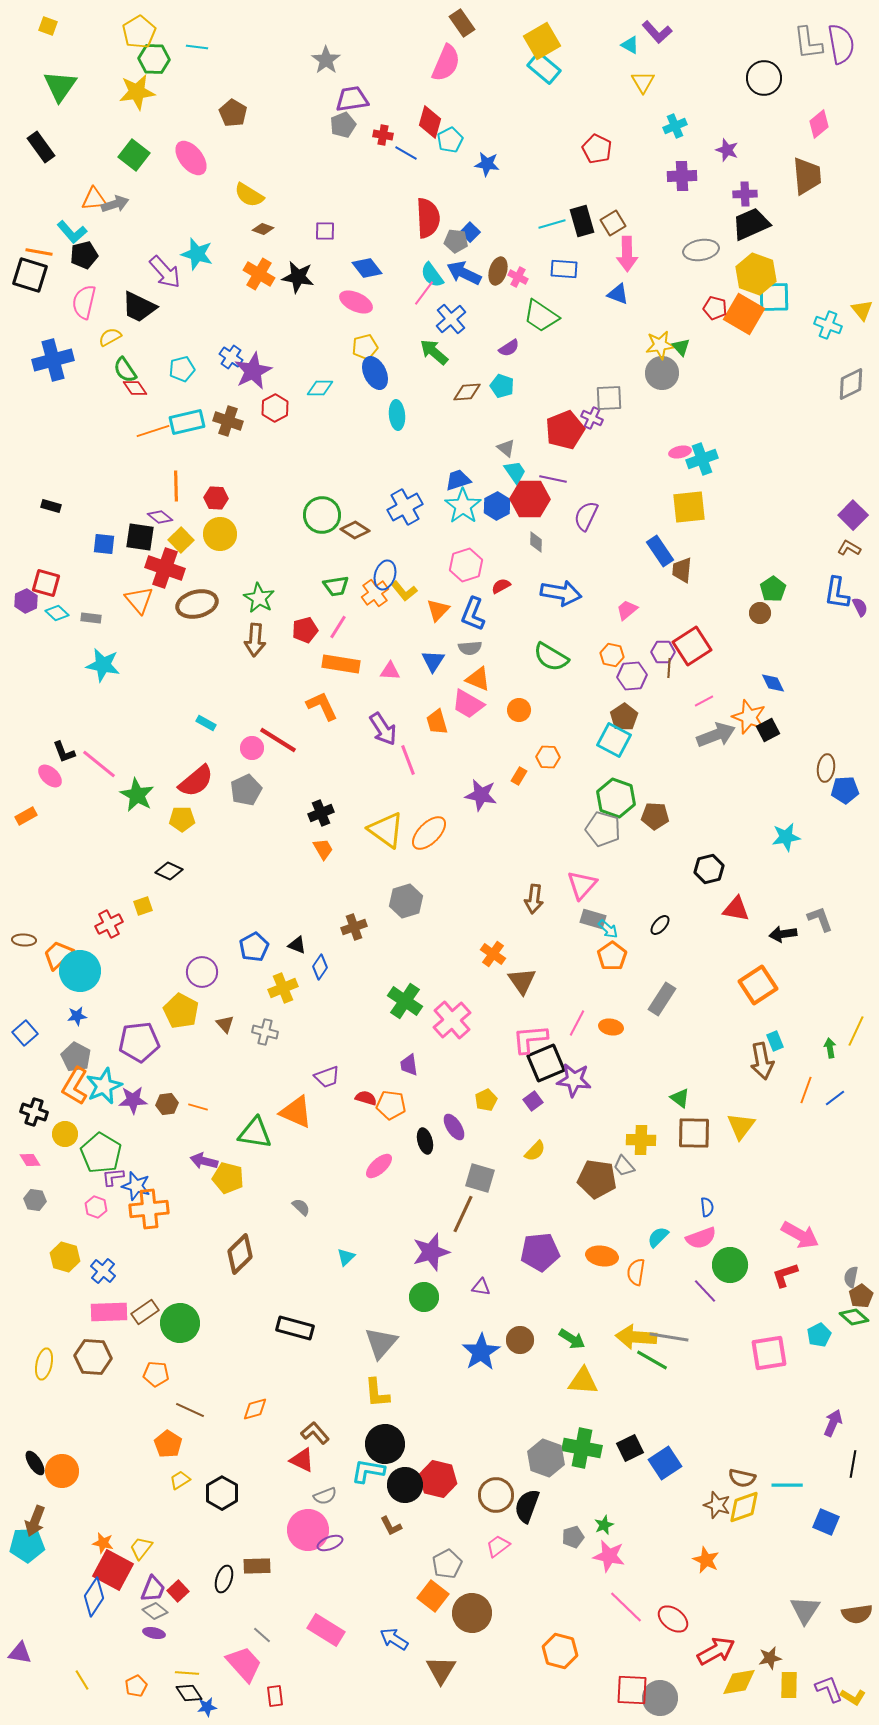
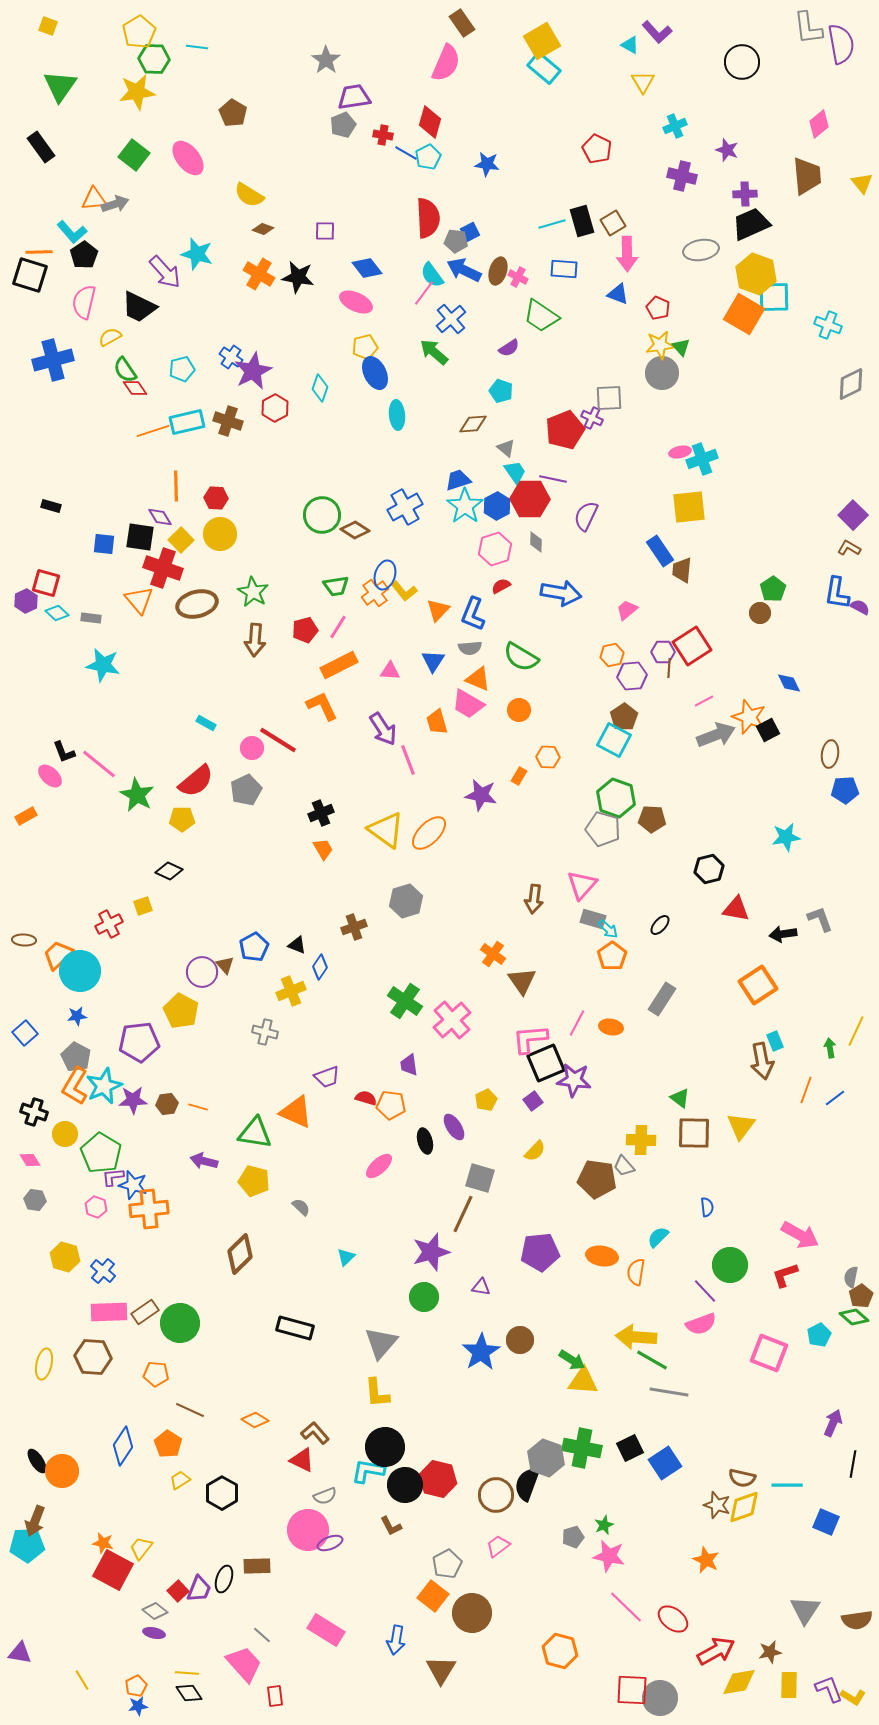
gray L-shape at (808, 43): moved 15 px up
black circle at (764, 78): moved 22 px left, 16 px up
purple trapezoid at (352, 99): moved 2 px right, 2 px up
cyan pentagon at (450, 140): moved 22 px left, 17 px down
pink ellipse at (191, 158): moved 3 px left
purple cross at (682, 176): rotated 16 degrees clockwise
blue square at (470, 232): rotated 18 degrees clockwise
orange line at (39, 252): rotated 12 degrees counterclockwise
black pentagon at (84, 255): rotated 20 degrees counterclockwise
blue arrow at (464, 273): moved 3 px up
red pentagon at (715, 308): moved 57 px left; rotated 10 degrees clockwise
yellow triangle at (862, 310): moved 127 px up
cyan pentagon at (502, 386): moved 1 px left, 5 px down
cyan diamond at (320, 388): rotated 72 degrees counterclockwise
brown diamond at (467, 392): moved 6 px right, 32 px down
cyan star at (463, 506): moved 2 px right
purple diamond at (160, 517): rotated 20 degrees clockwise
pink hexagon at (466, 565): moved 29 px right, 16 px up
red cross at (165, 568): moved 2 px left
green star at (259, 598): moved 6 px left, 6 px up
purple semicircle at (860, 607): rotated 36 degrees counterclockwise
orange hexagon at (612, 655): rotated 25 degrees counterclockwise
green semicircle at (551, 657): moved 30 px left
orange rectangle at (341, 664): moved 2 px left, 1 px down; rotated 36 degrees counterclockwise
blue diamond at (773, 683): moved 16 px right
brown ellipse at (826, 768): moved 4 px right, 14 px up
brown pentagon at (655, 816): moved 3 px left, 3 px down
yellow cross at (283, 988): moved 8 px right, 3 px down
brown triangle at (225, 1024): moved 59 px up
yellow pentagon at (228, 1178): moved 26 px right, 3 px down
blue star at (136, 1186): moved 3 px left, 1 px up
pink semicircle at (701, 1238): moved 86 px down
gray line at (669, 1337): moved 55 px down
green arrow at (572, 1339): moved 21 px down
pink square at (769, 1353): rotated 30 degrees clockwise
orange diamond at (255, 1409): moved 11 px down; rotated 48 degrees clockwise
black circle at (385, 1444): moved 3 px down
black ellipse at (35, 1463): moved 2 px right, 2 px up
black semicircle at (527, 1506): moved 22 px up
purple trapezoid at (153, 1589): moved 46 px right
blue diamond at (94, 1597): moved 29 px right, 151 px up
brown semicircle at (857, 1614): moved 6 px down
blue arrow at (394, 1639): moved 2 px right, 1 px down; rotated 112 degrees counterclockwise
brown star at (770, 1658): moved 6 px up
blue star at (207, 1707): moved 69 px left, 1 px up
